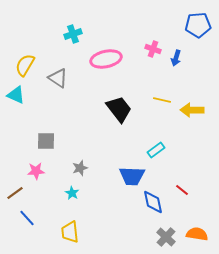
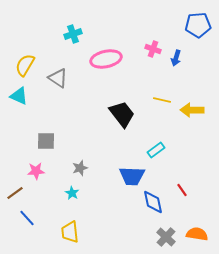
cyan triangle: moved 3 px right, 1 px down
black trapezoid: moved 3 px right, 5 px down
red line: rotated 16 degrees clockwise
